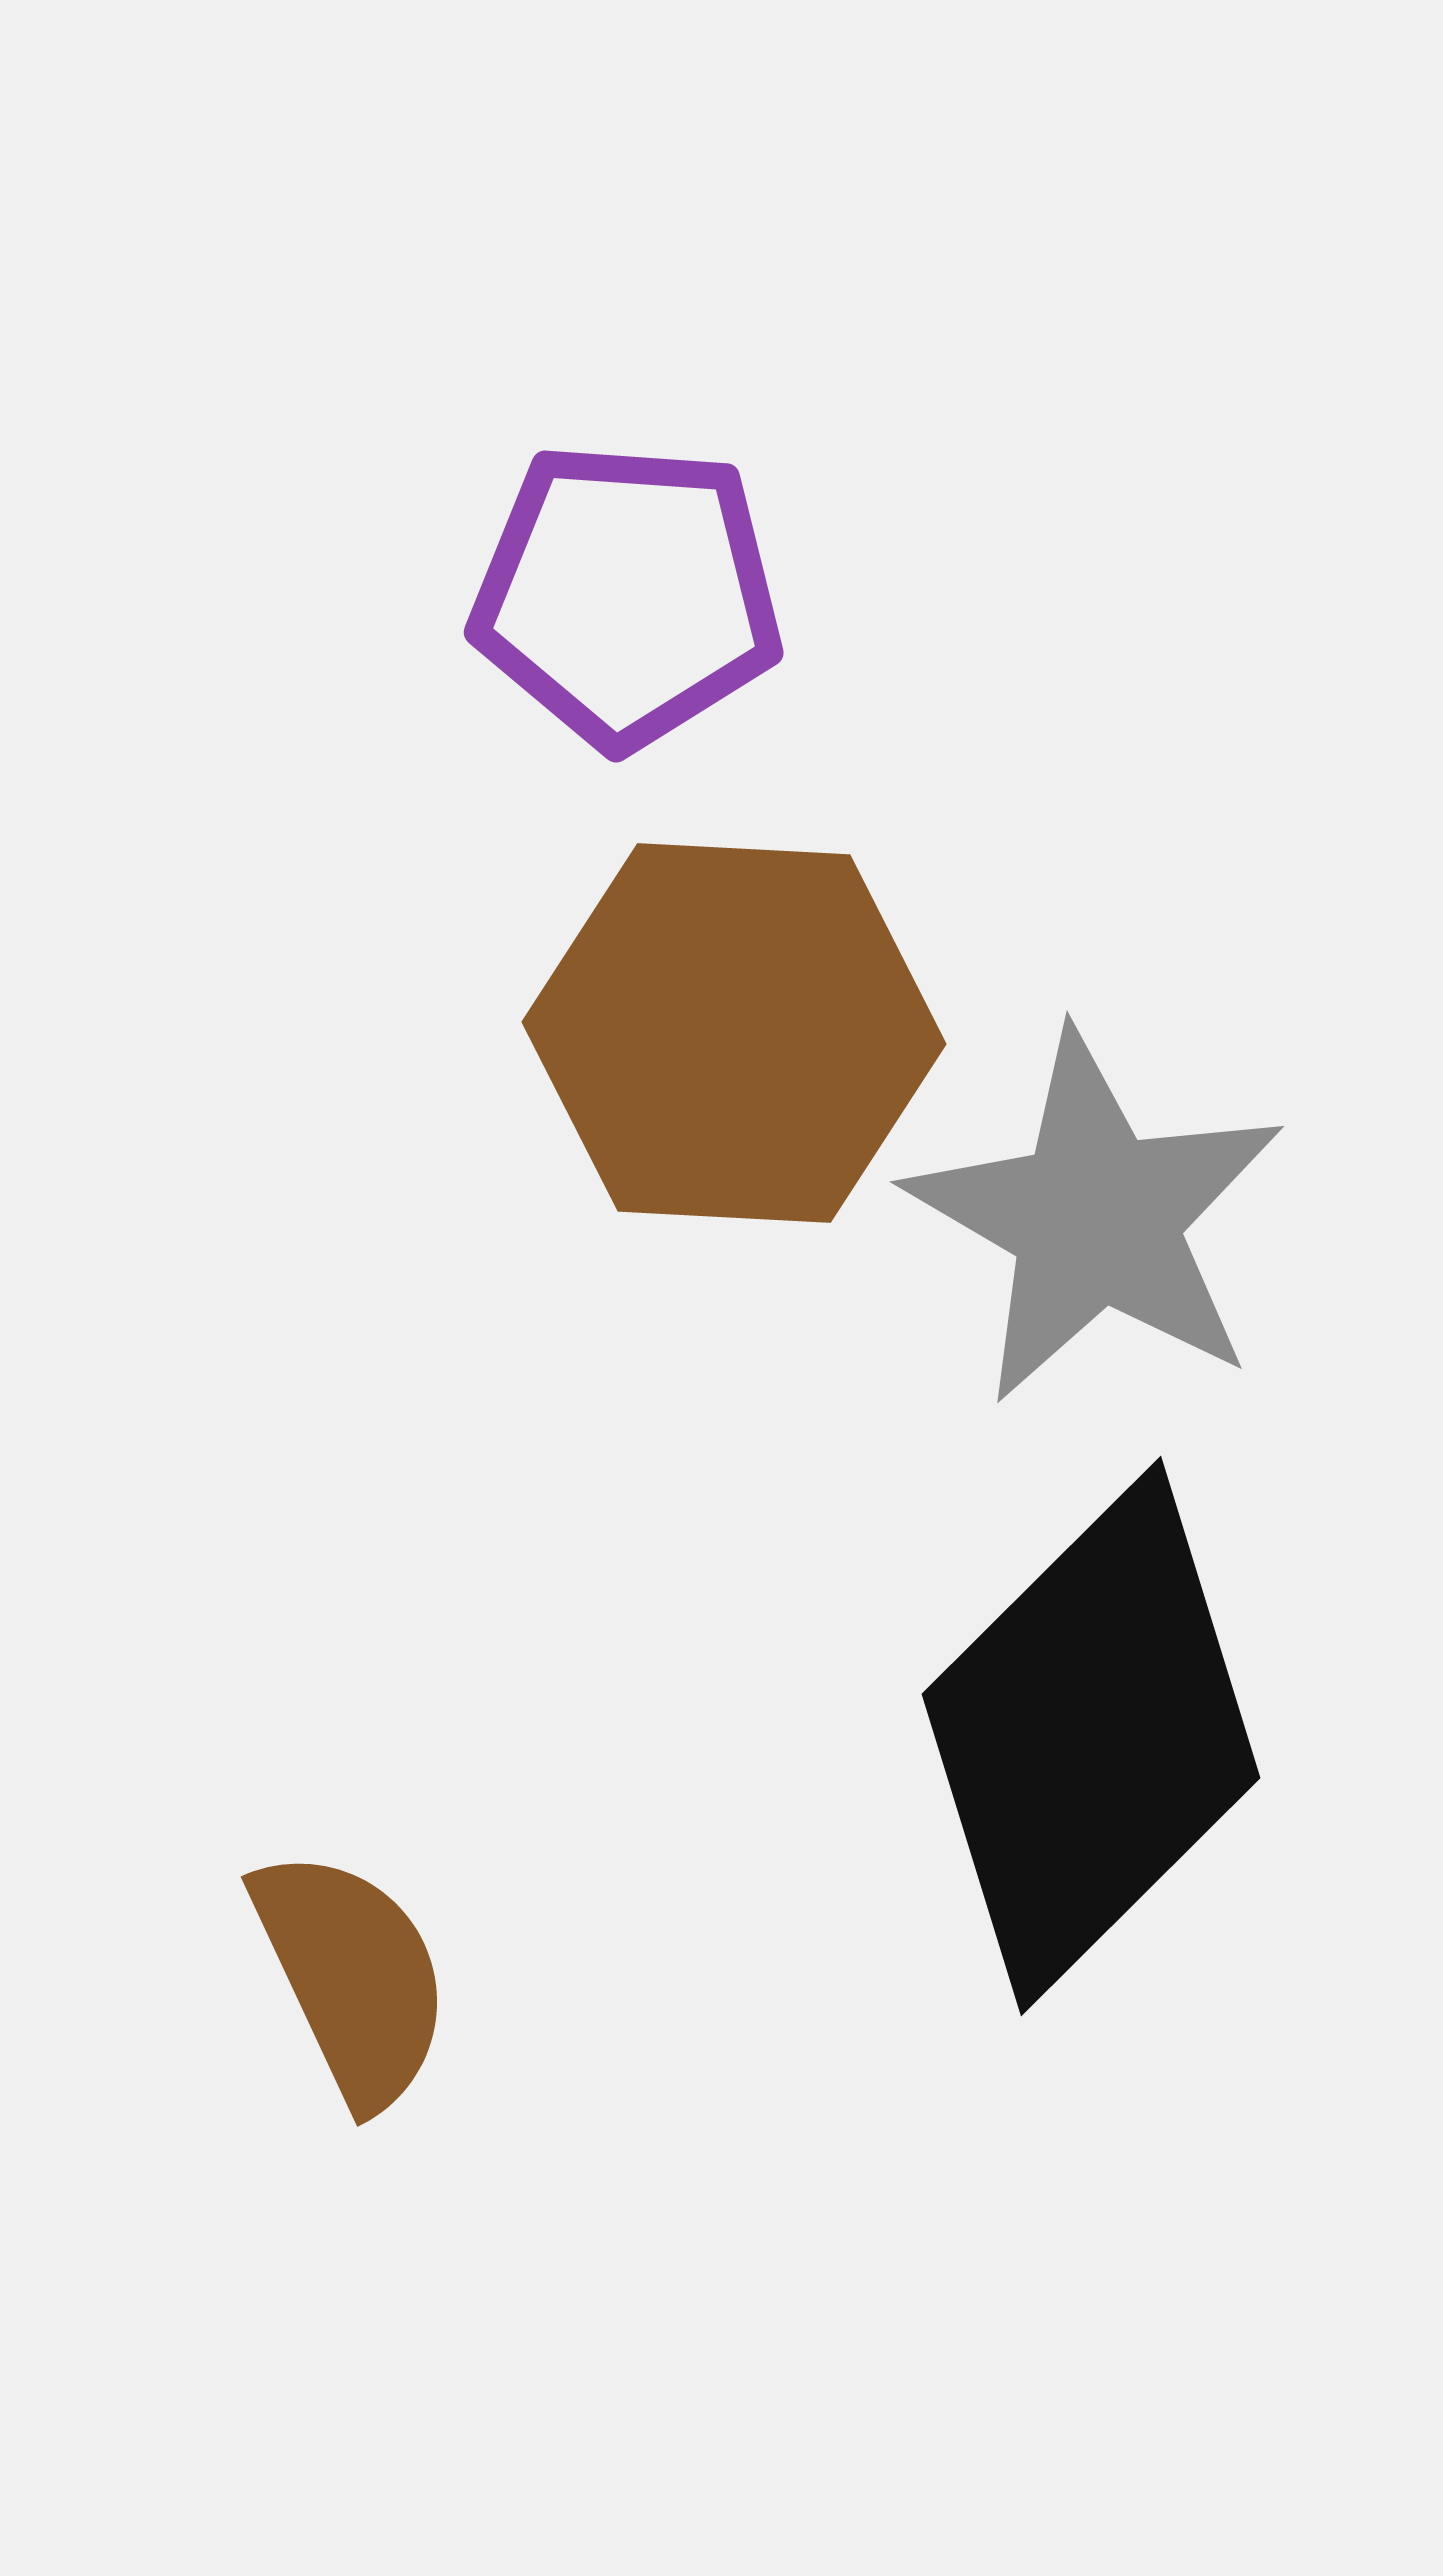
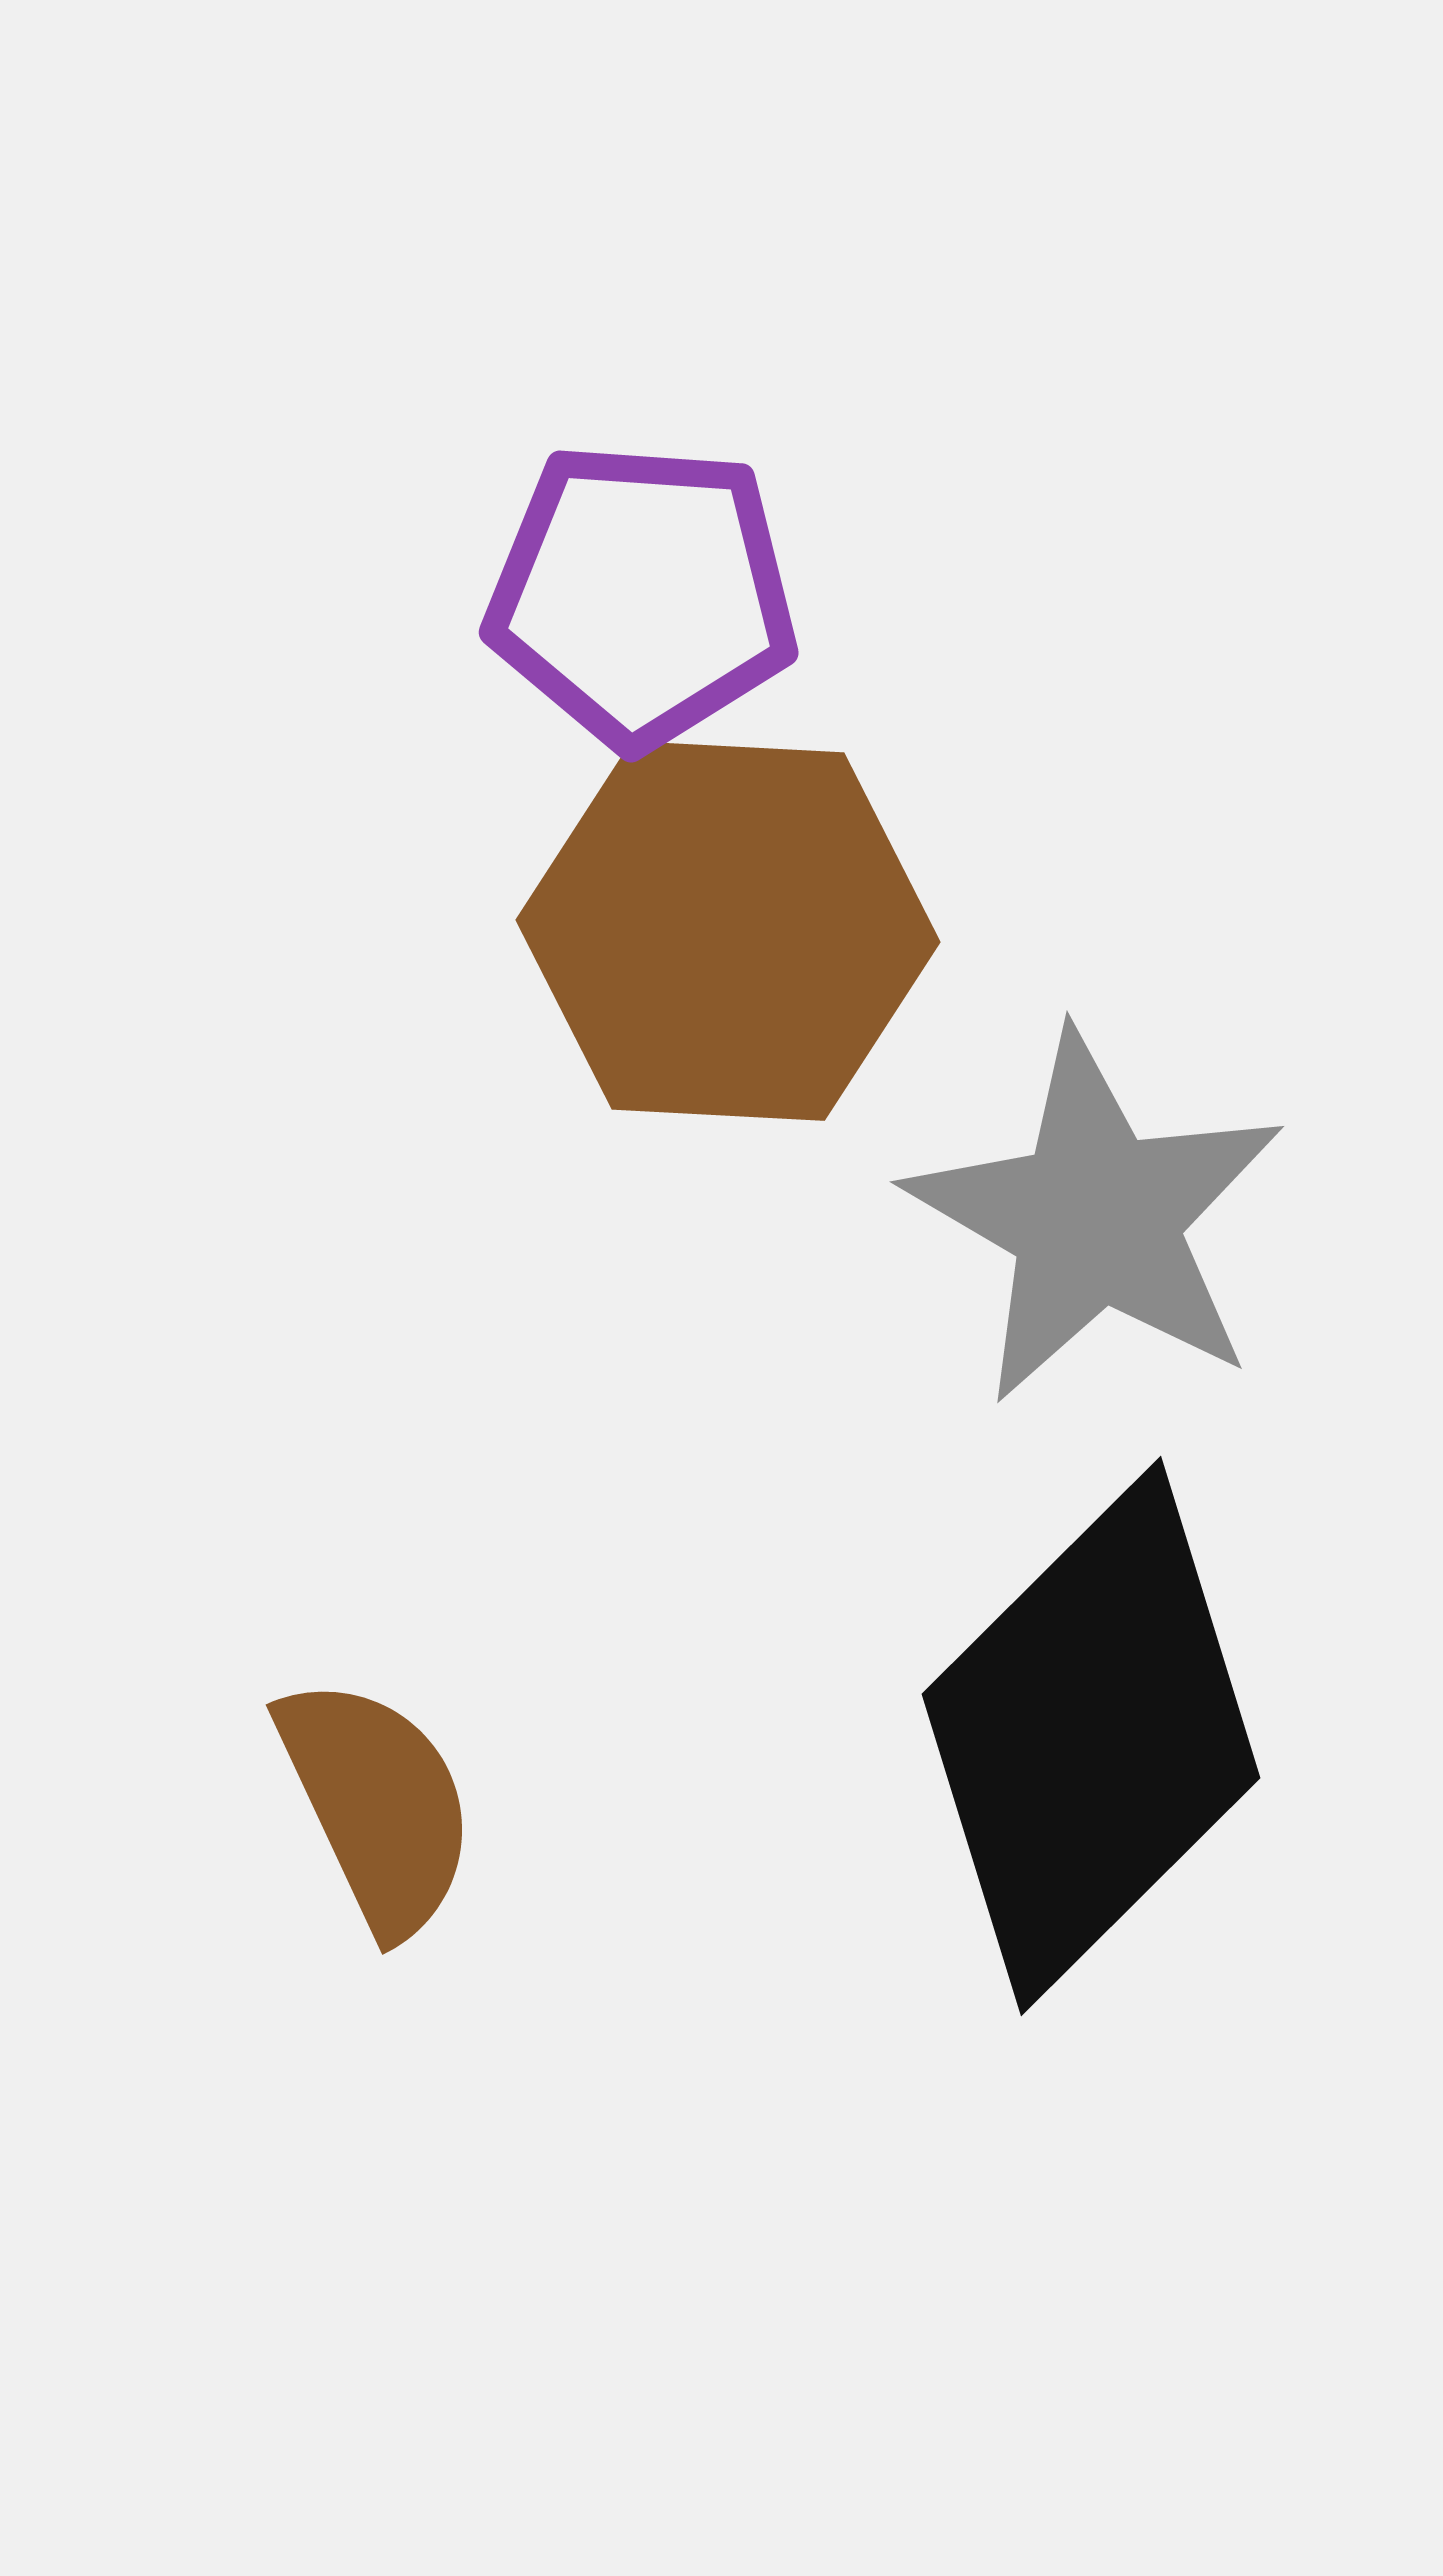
purple pentagon: moved 15 px right
brown hexagon: moved 6 px left, 102 px up
brown semicircle: moved 25 px right, 172 px up
